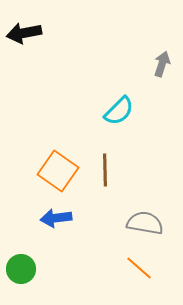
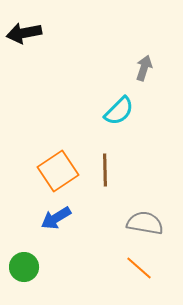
gray arrow: moved 18 px left, 4 px down
orange square: rotated 21 degrees clockwise
blue arrow: rotated 24 degrees counterclockwise
green circle: moved 3 px right, 2 px up
